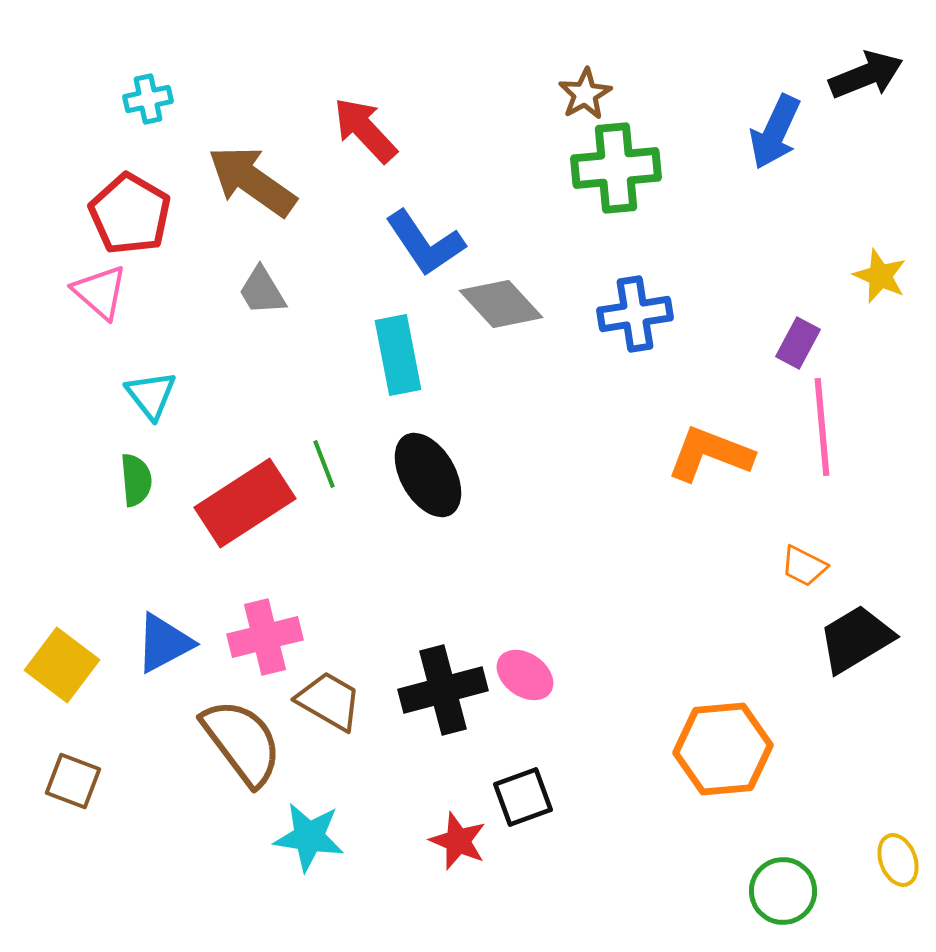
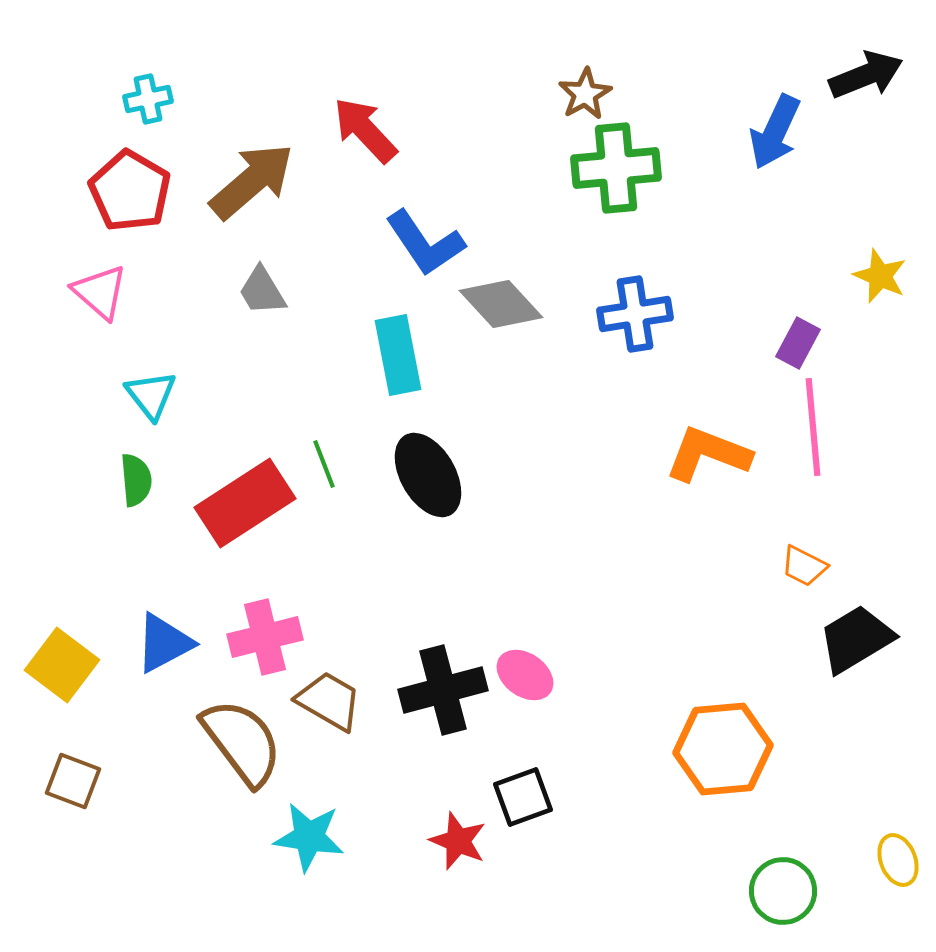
brown arrow: rotated 104 degrees clockwise
red pentagon: moved 23 px up
pink line: moved 9 px left
orange L-shape: moved 2 px left
